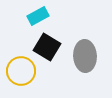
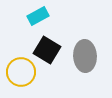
black square: moved 3 px down
yellow circle: moved 1 px down
